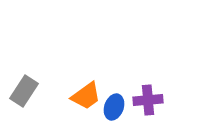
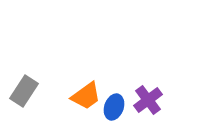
purple cross: rotated 32 degrees counterclockwise
